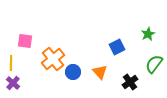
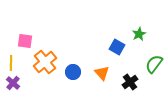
green star: moved 9 px left
blue square: rotated 35 degrees counterclockwise
orange cross: moved 8 px left, 3 px down
orange triangle: moved 2 px right, 1 px down
